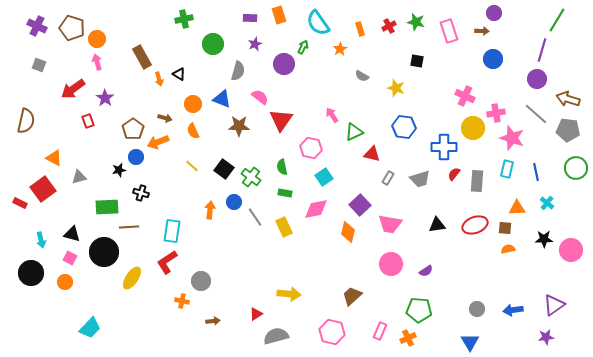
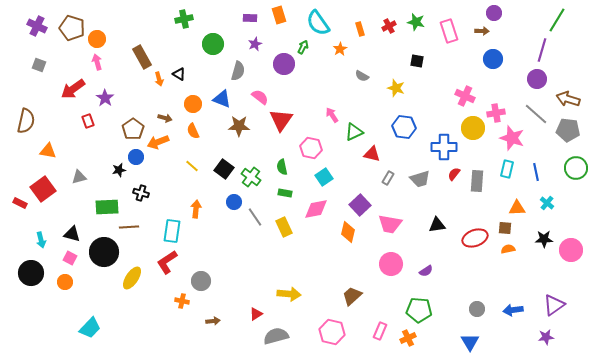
orange triangle at (54, 158): moved 6 px left, 7 px up; rotated 18 degrees counterclockwise
orange arrow at (210, 210): moved 14 px left, 1 px up
red ellipse at (475, 225): moved 13 px down
